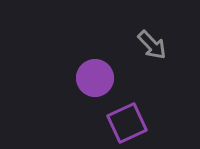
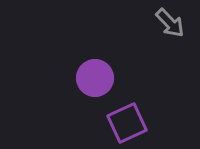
gray arrow: moved 18 px right, 22 px up
